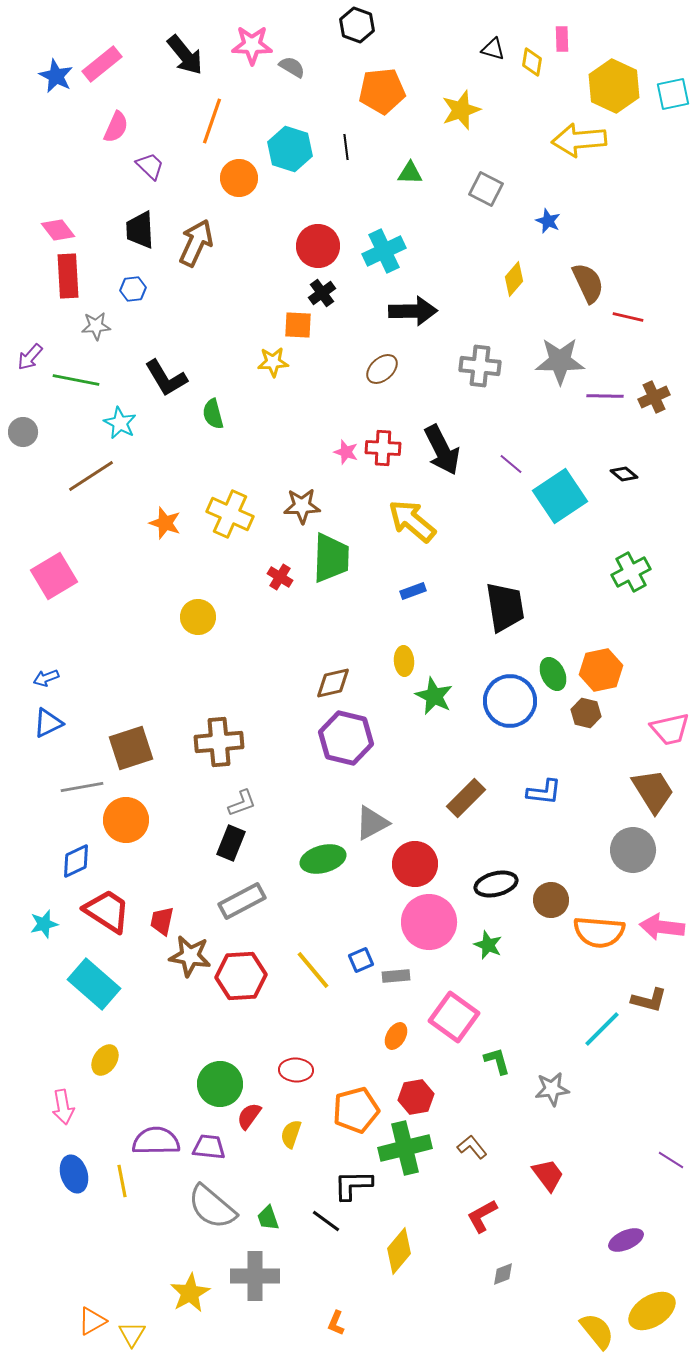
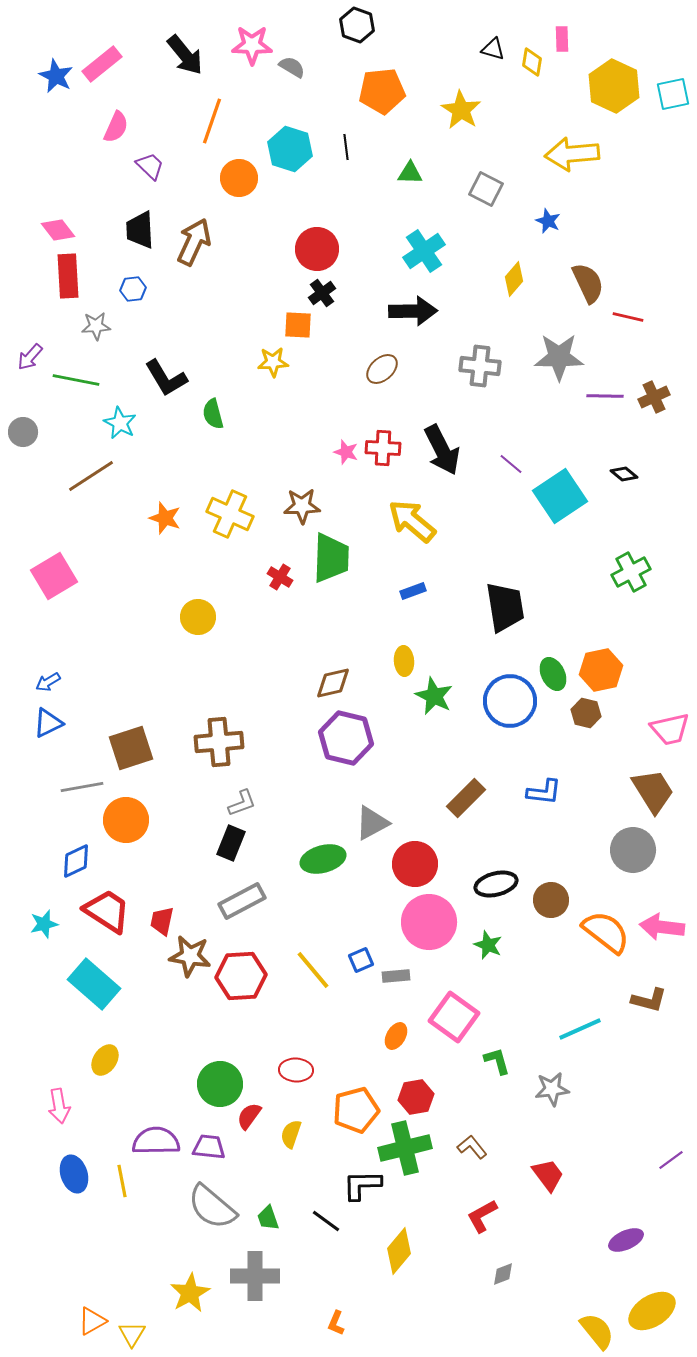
yellow star at (461, 110): rotated 21 degrees counterclockwise
yellow arrow at (579, 140): moved 7 px left, 14 px down
brown arrow at (196, 243): moved 2 px left, 1 px up
red circle at (318, 246): moved 1 px left, 3 px down
cyan cross at (384, 251): moved 40 px right; rotated 9 degrees counterclockwise
gray star at (560, 361): moved 1 px left, 4 px up
orange star at (165, 523): moved 5 px up
blue arrow at (46, 678): moved 2 px right, 4 px down; rotated 10 degrees counterclockwise
orange semicircle at (599, 932): moved 7 px right; rotated 147 degrees counterclockwise
cyan line at (602, 1029): moved 22 px left; rotated 21 degrees clockwise
pink arrow at (63, 1107): moved 4 px left, 1 px up
purple line at (671, 1160): rotated 68 degrees counterclockwise
black L-shape at (353, 1185): moved 9 px right
